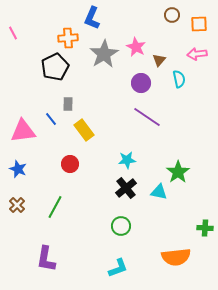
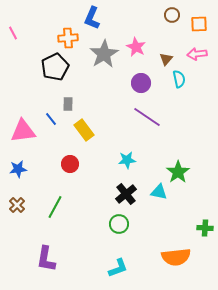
brown triangle: moved 7 px right, 1 px up
blue star: rotated 30 degrees counterclockwise
black cross: moved 6 px down
green circle: moved 2 px left, 2 px up
